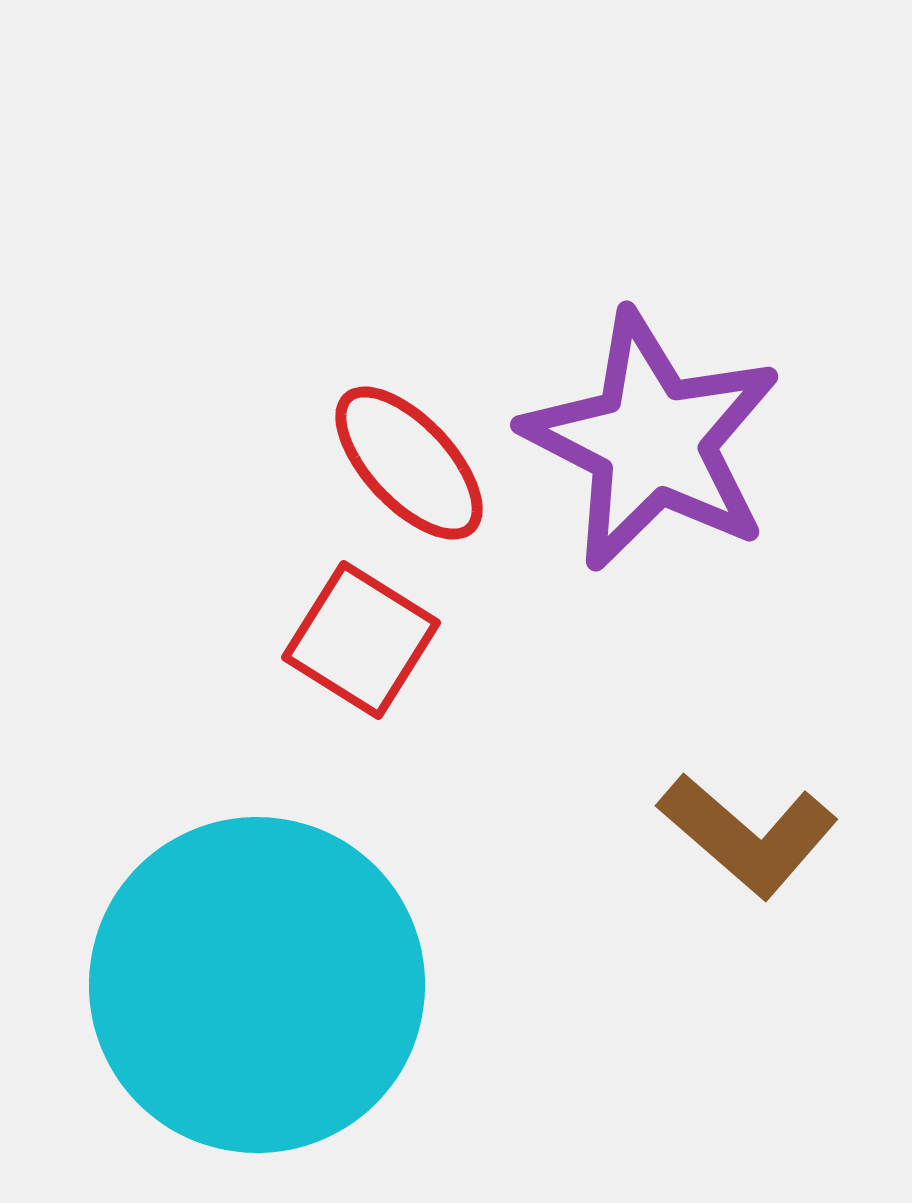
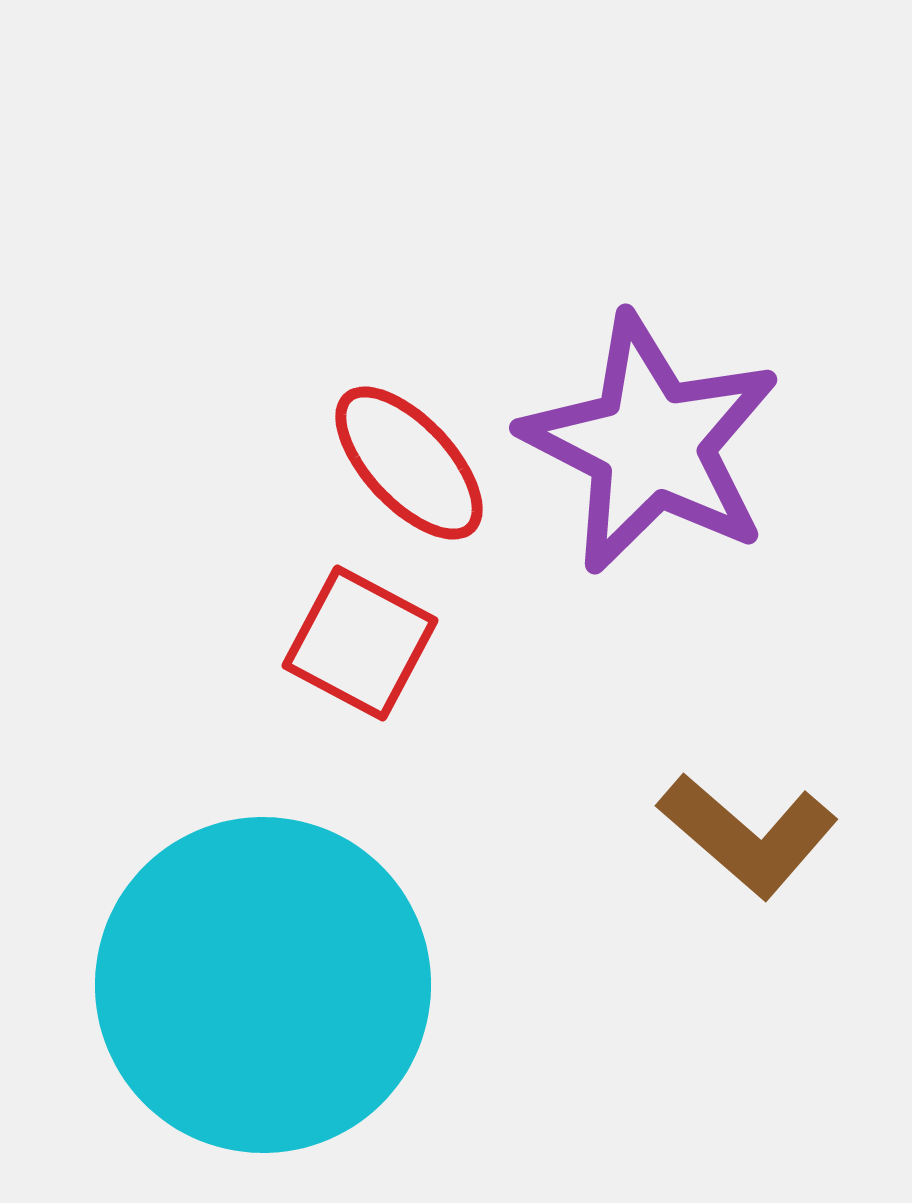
purple star: moved 1 px left, 3 px down
red square: moved 1 px left, 3 px down; rotated 4 degrees counterclockwise
cyan circle: moved 6 px right
